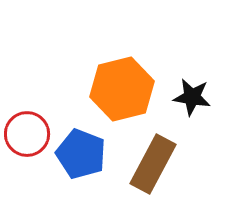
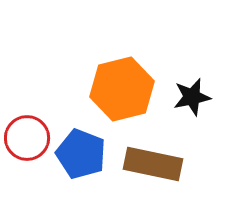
black star: rotated 21 degrees counterclockwise
red circle: moved 4 px down
brown rectangle: rotated 74 degrees clockwise
